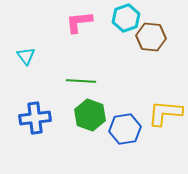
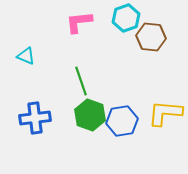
cyan triangle: rotated 30 degrees counterclockwise
green line: rotated 68 degrees clockwise
blue hexagon: moved 3 px left, 8 px up
